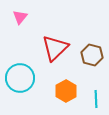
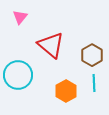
red triangle: moved 4 px left, 3 px up; rotated 36 degrees counterclockwise
brown hexagon: rotated 15 degrees clockwise
cyan circle: moved 2 px left, 3 px up
cyan line: moved 2 px left, 16 px up
